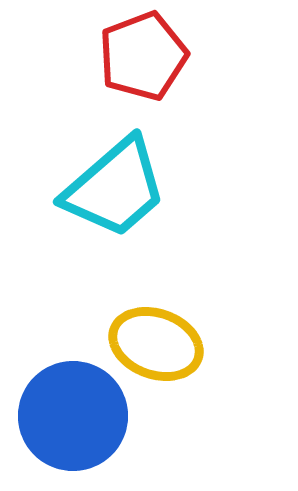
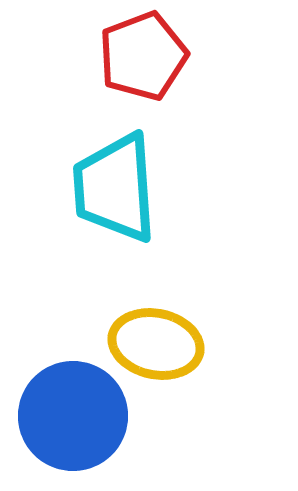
cyan trapezoid: rotated 127 degrees clockwise
yellow ellipse: rotated 8 degrees counterclockwise
